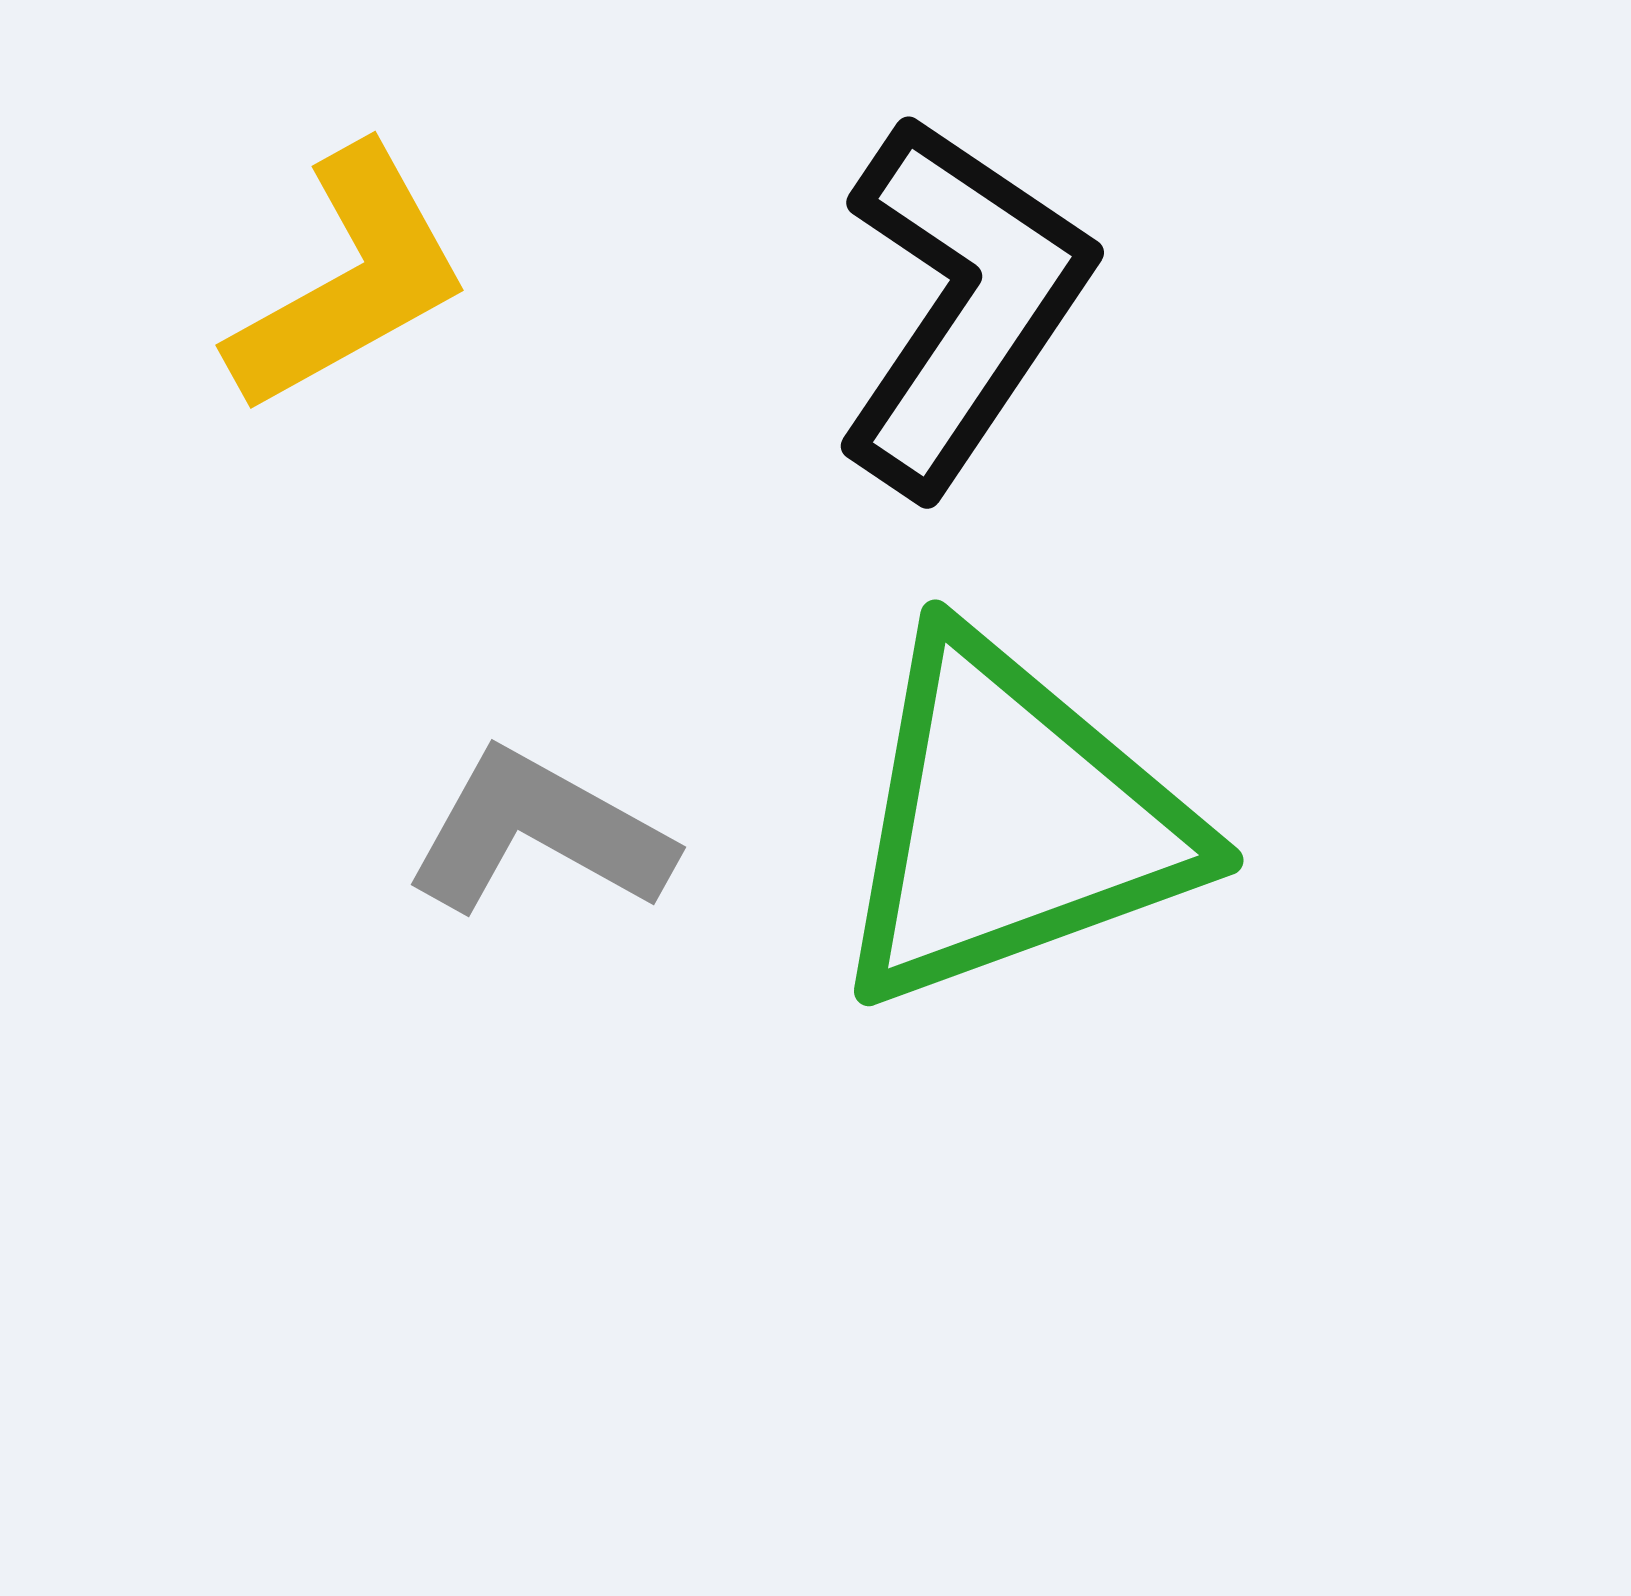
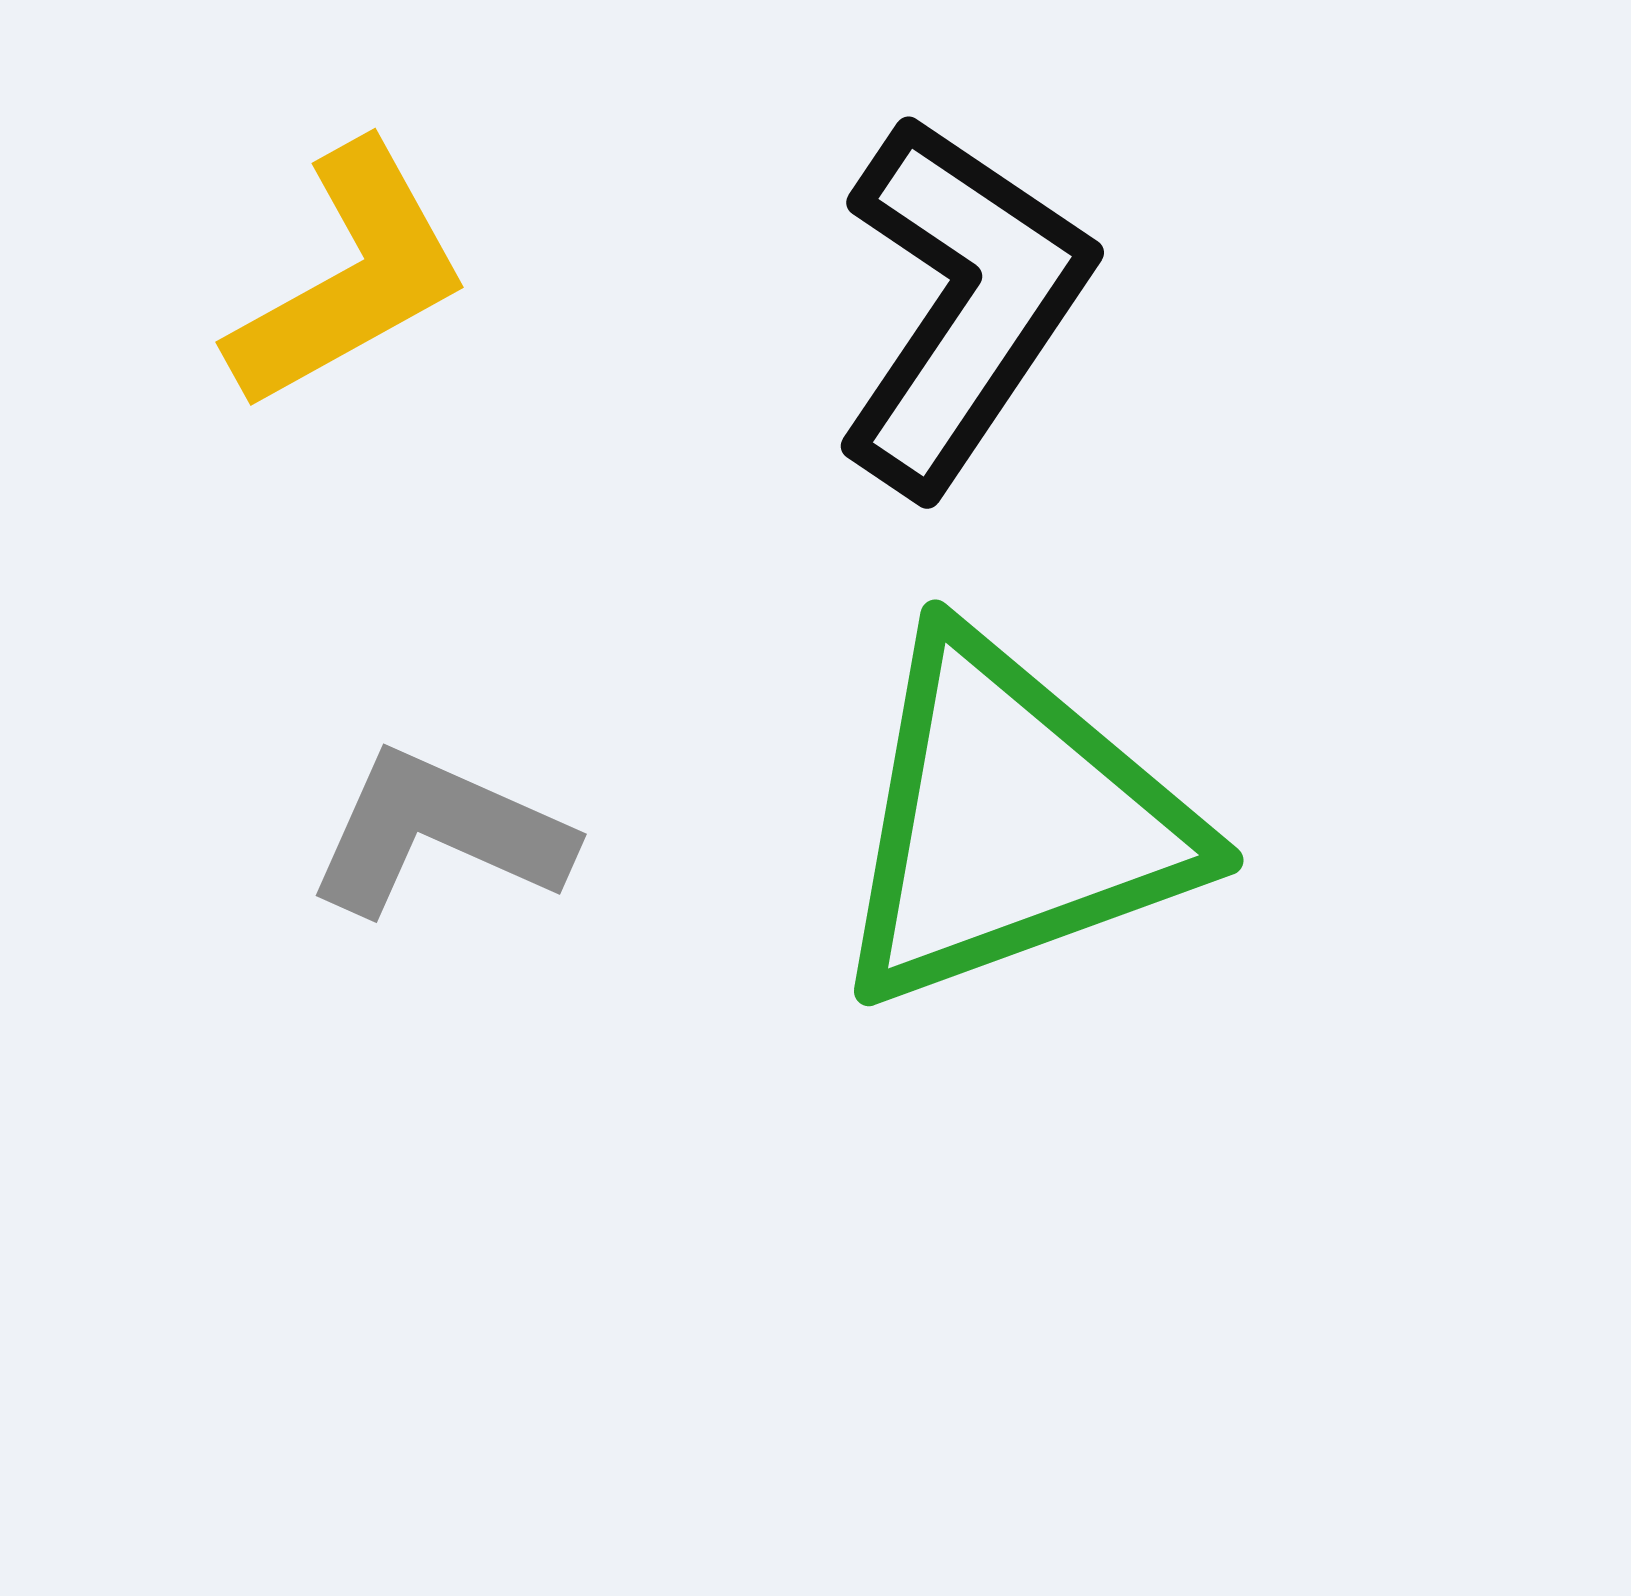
yellow L-shape: moved 3 px up
gray L-shape: moved 100 px left; rotated 5 degrees counterclockwise
